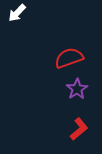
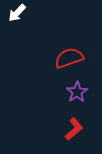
purple star: moved 3 px down
red L-shape: moved 5 px left
